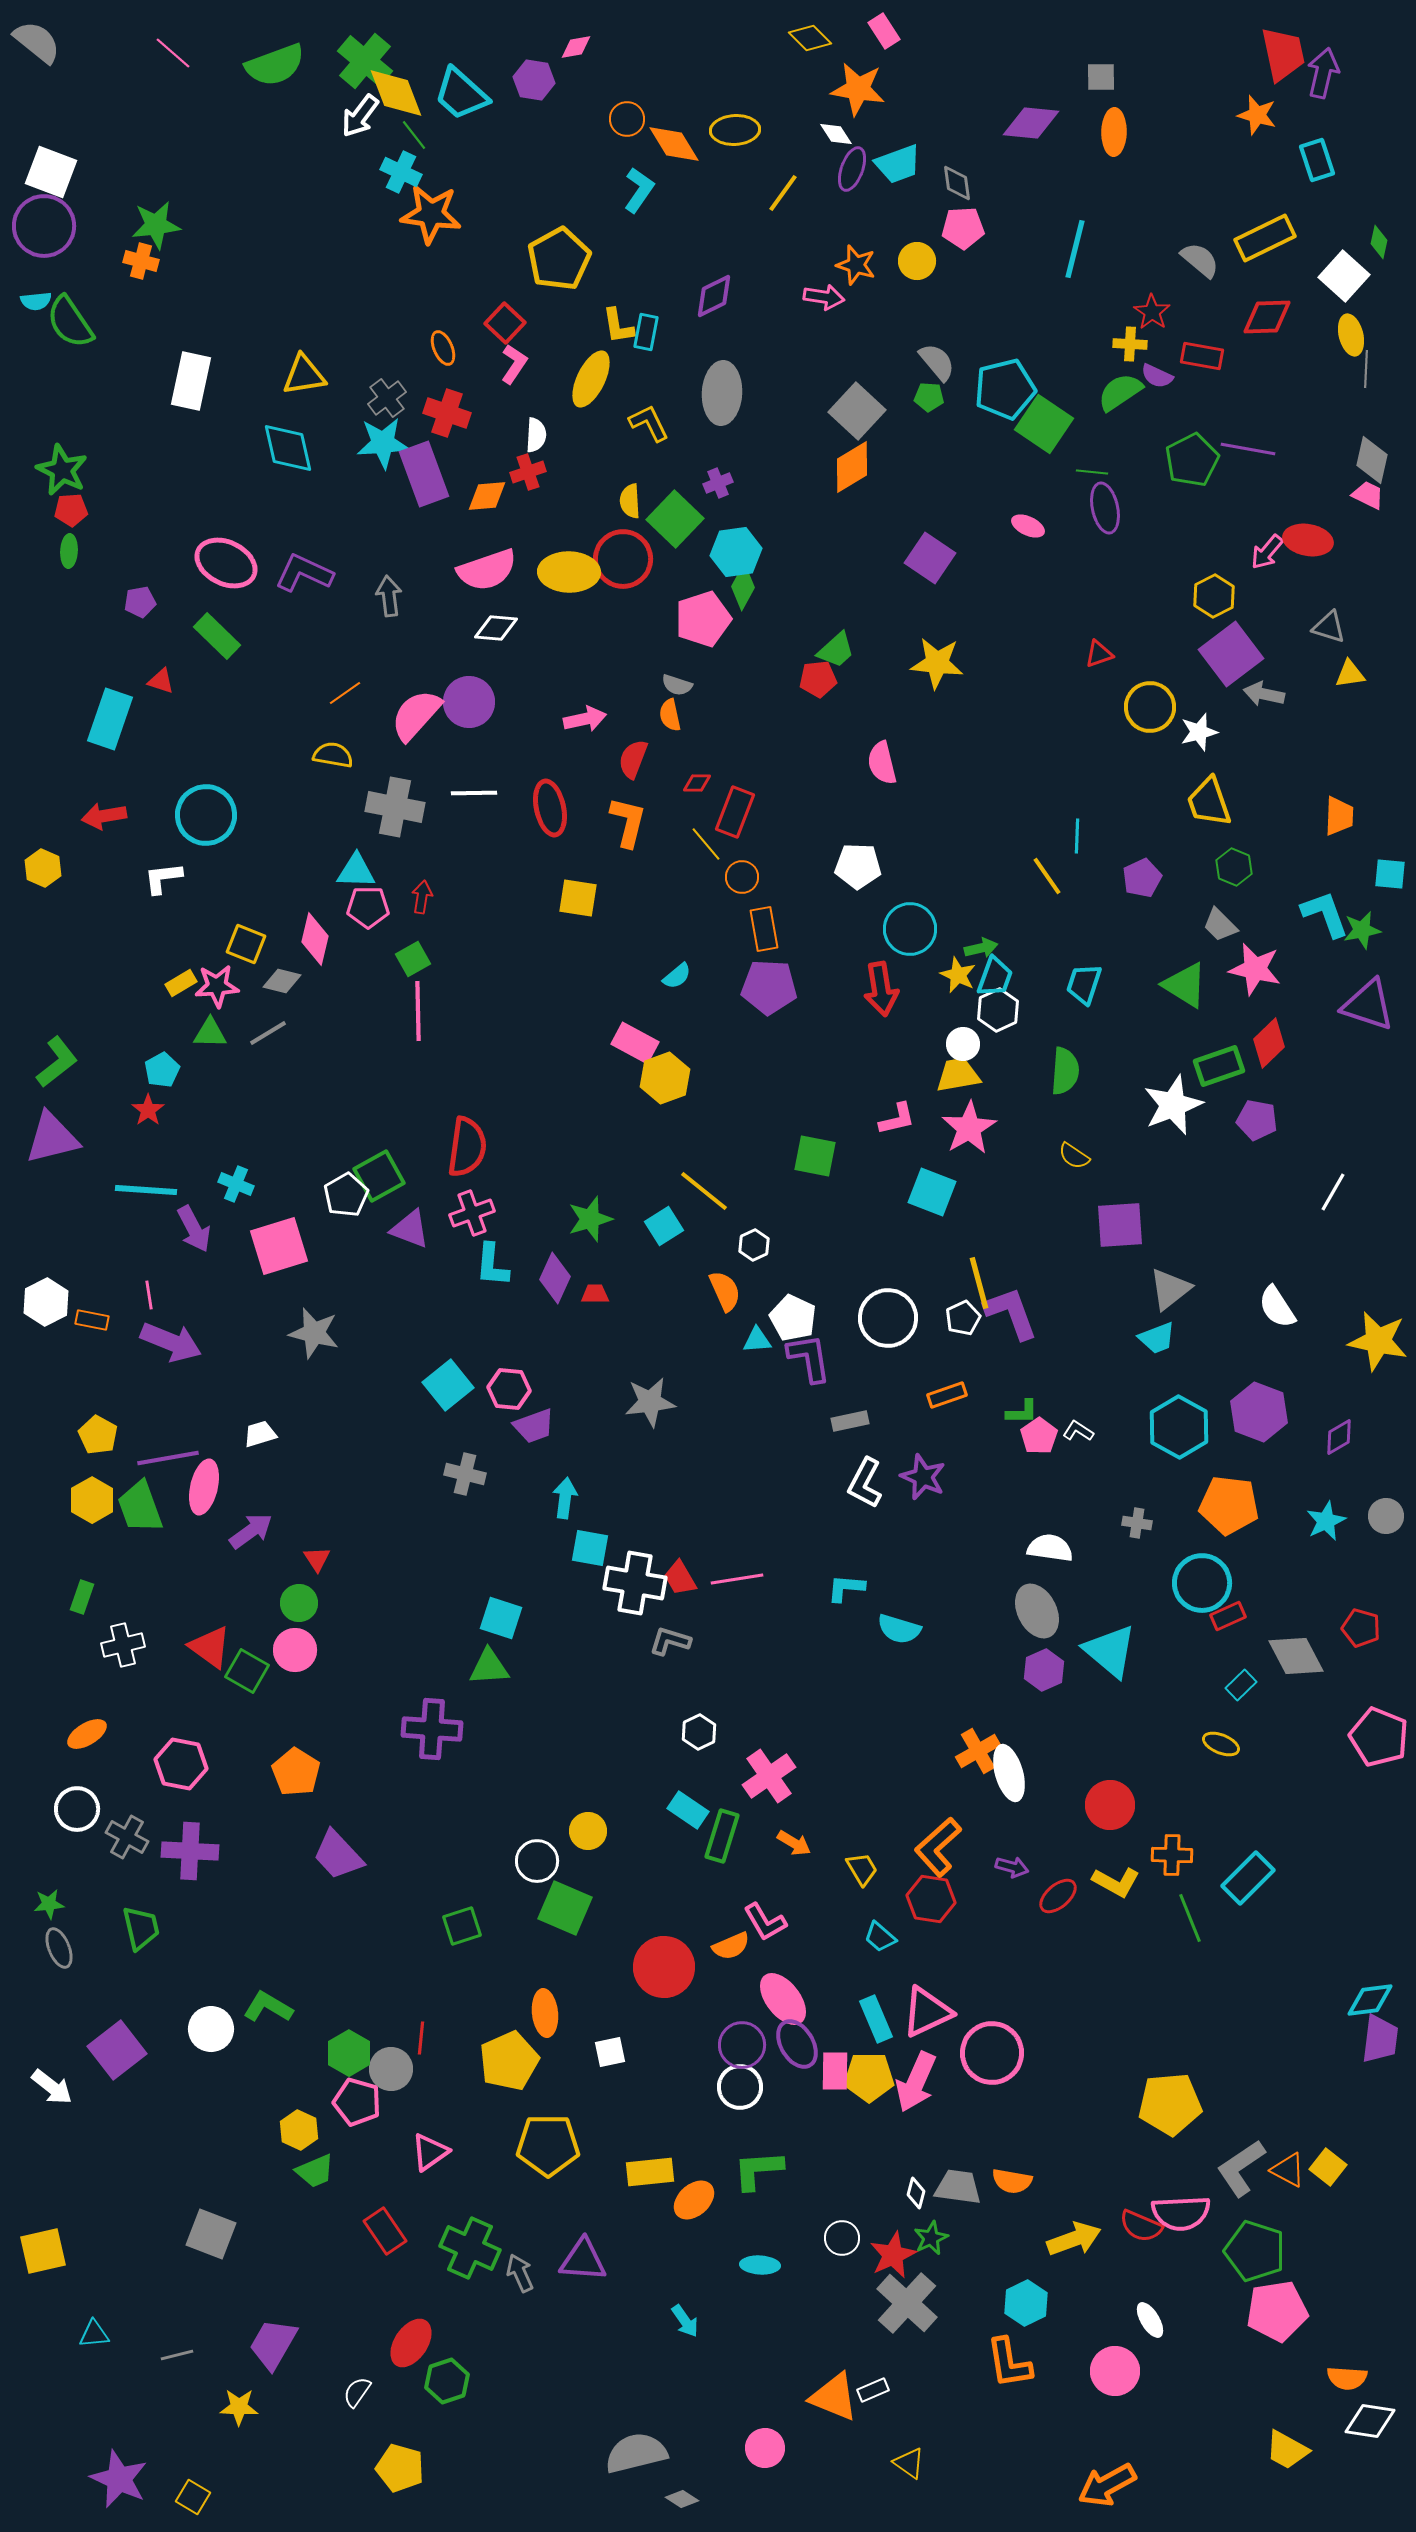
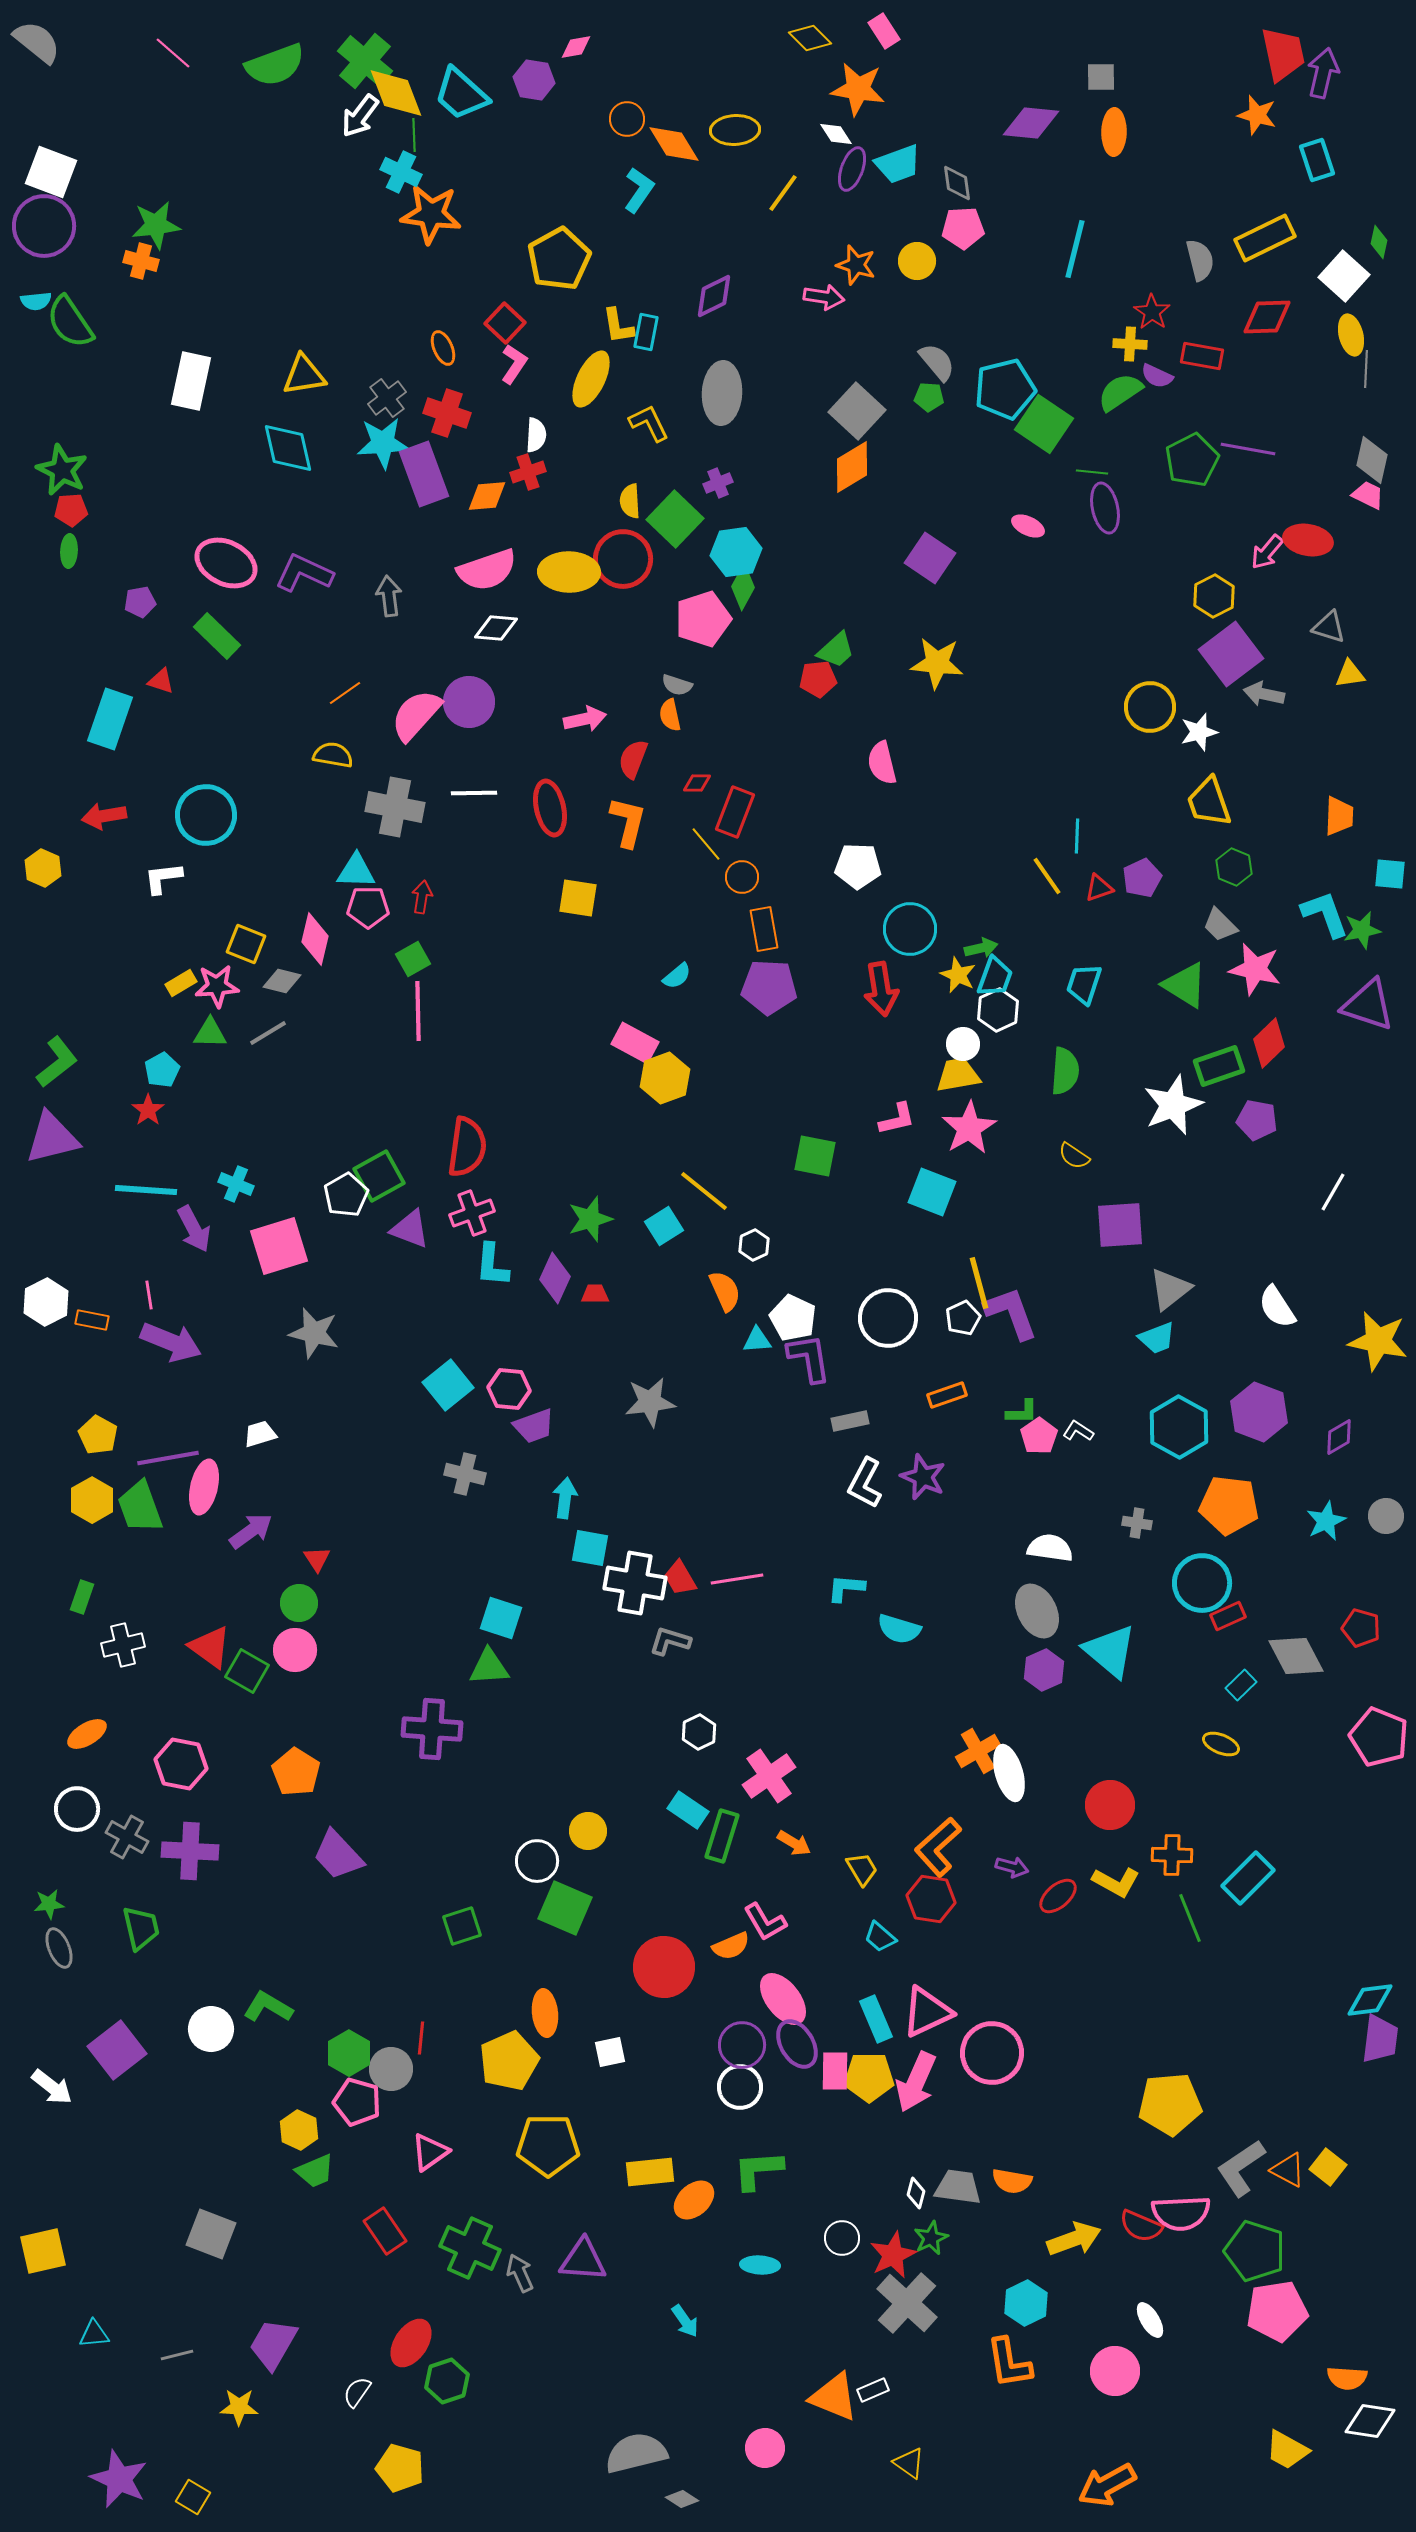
green line at (414, 135): rotated 36 degrees clockwise
gray semicircle at (1200, 260): rotated 36 degrees clockwise
red triangle at (1099, 654): moved 234 px down
